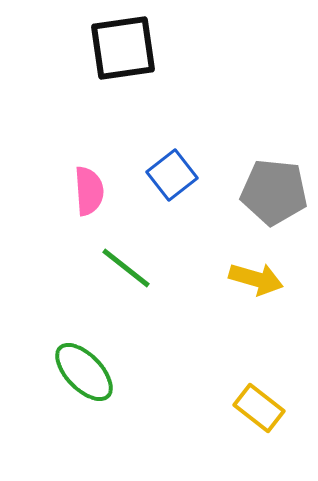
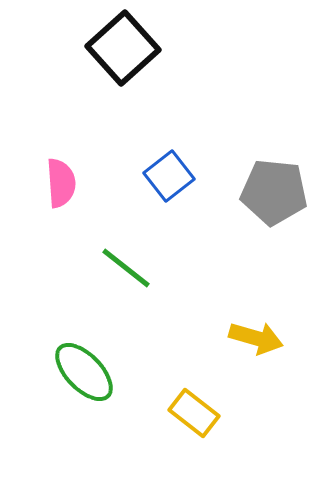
black square: rotated 34 degrees counterclockwise
blue square: moved 3 px left, 1 px down
pink semicircle: moved 28 px left, 8 px up
yellow arrow: moved 59 px down
yellow rectangle: moved 65 px left, 5 px down
